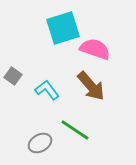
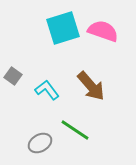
pink semicircle: moved 8 px right, 18 px up
